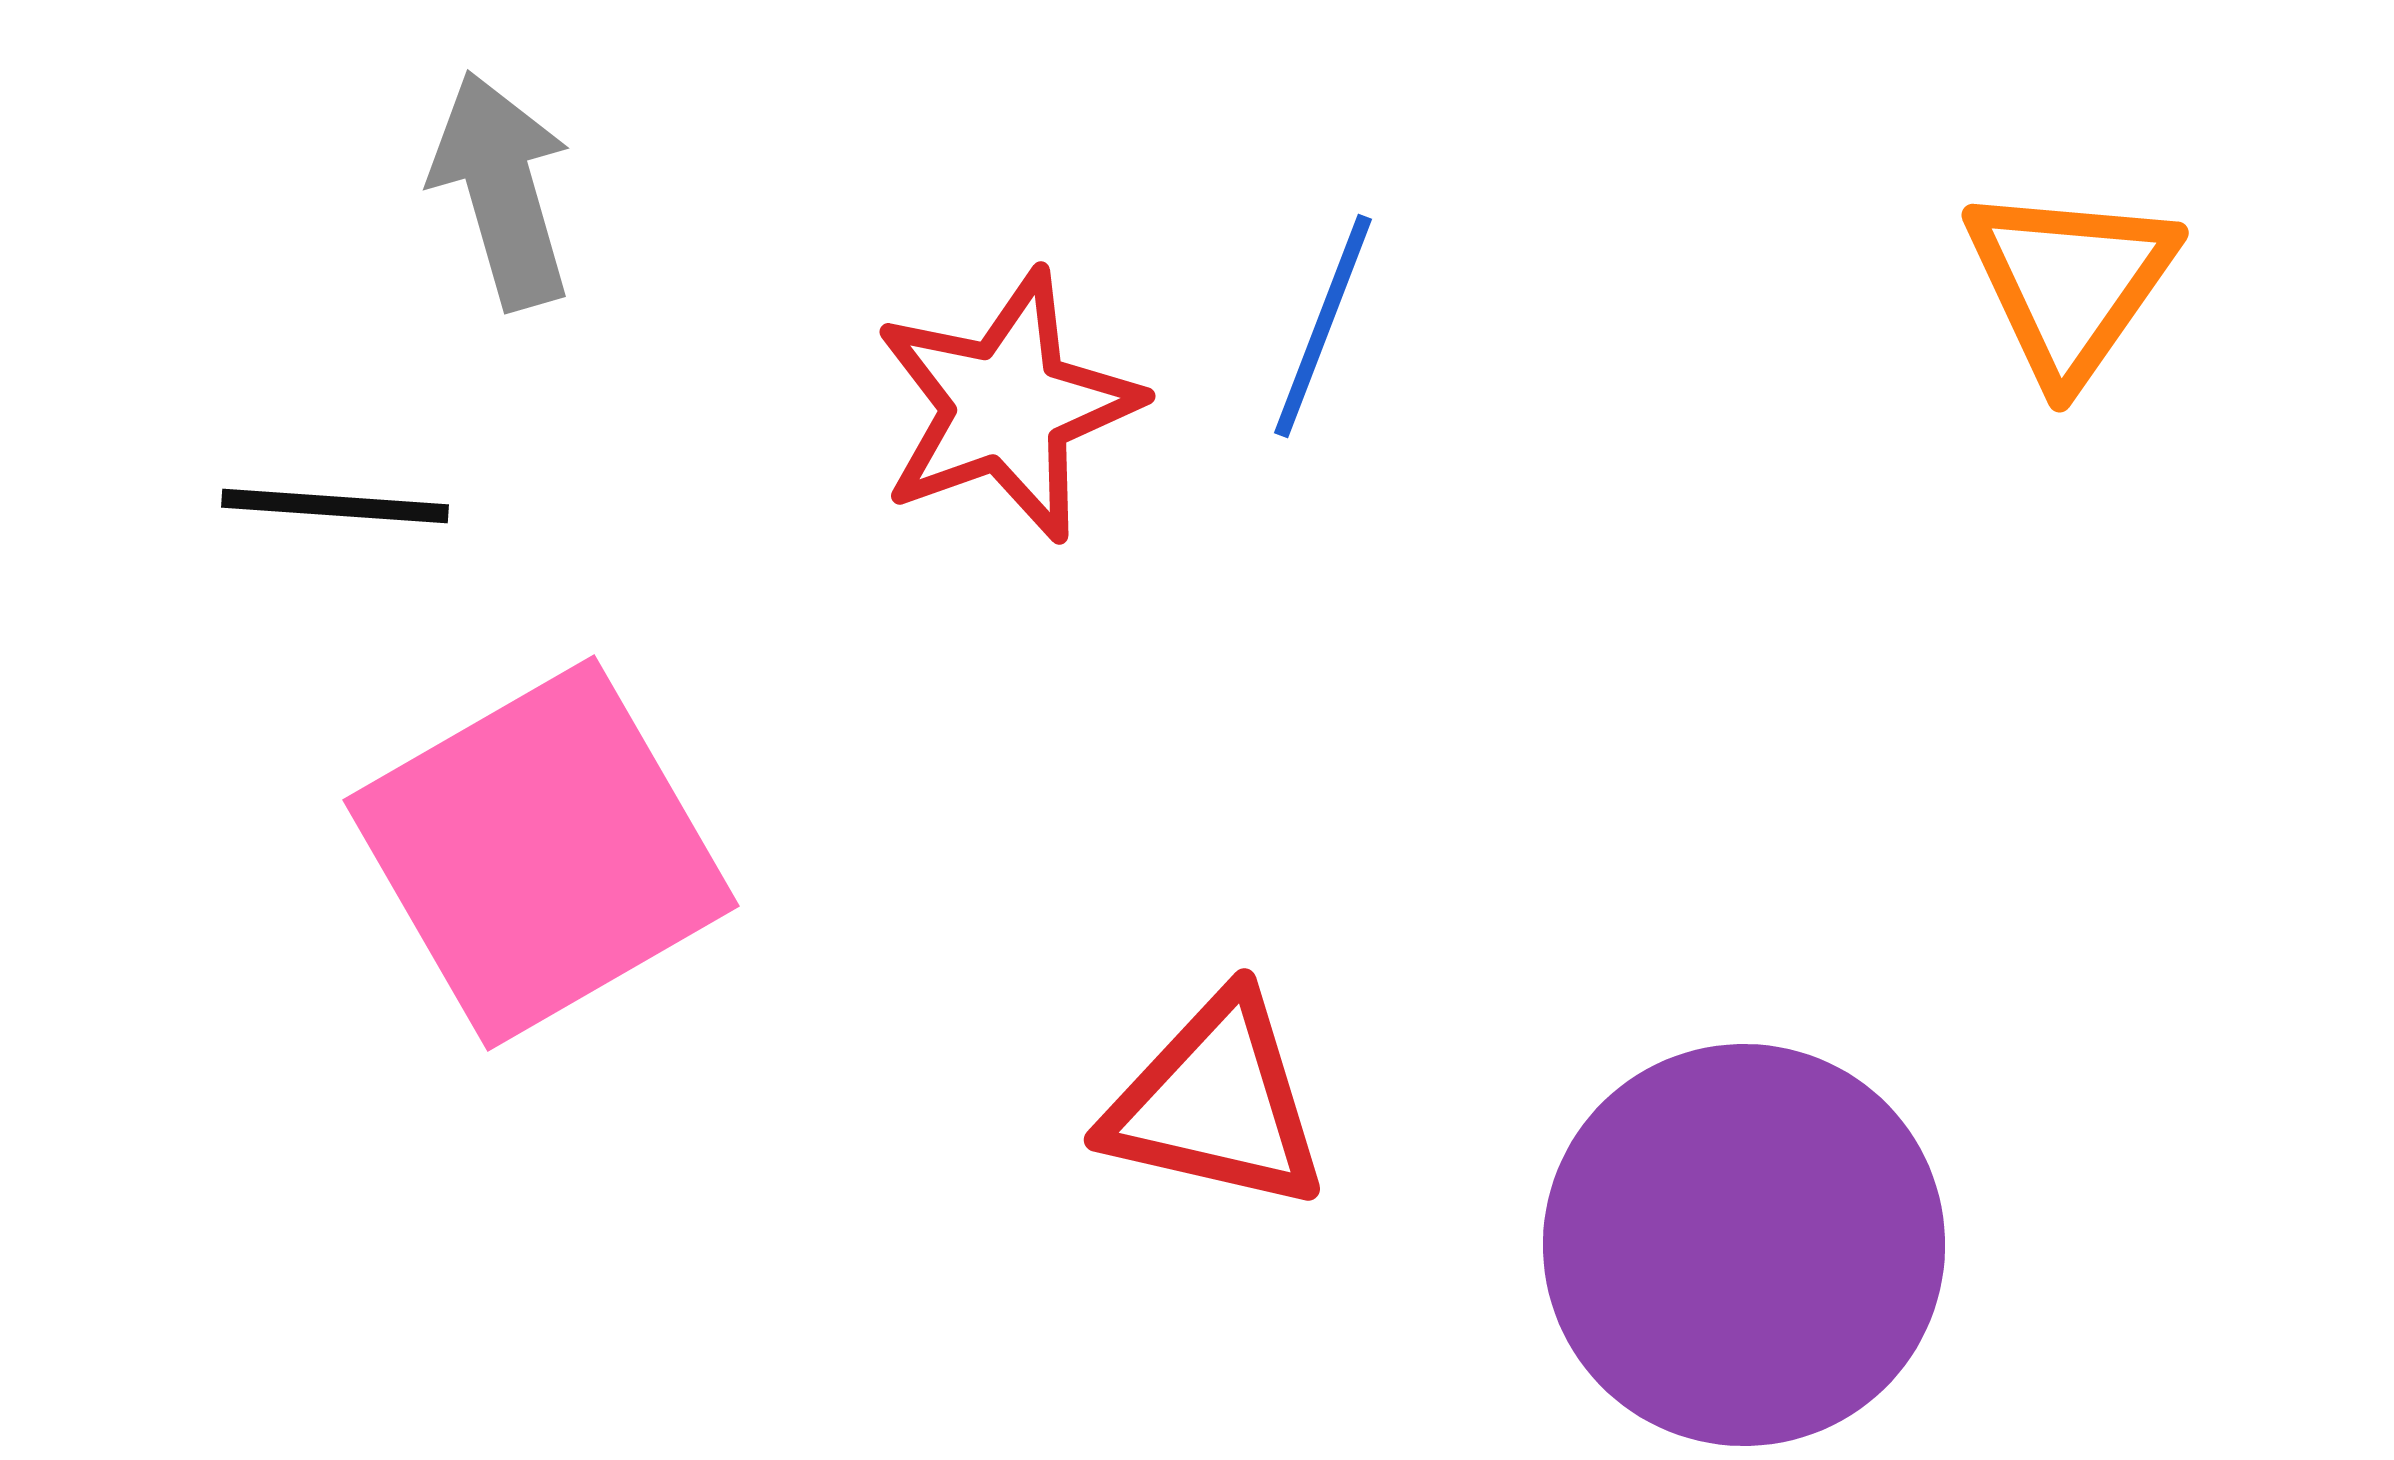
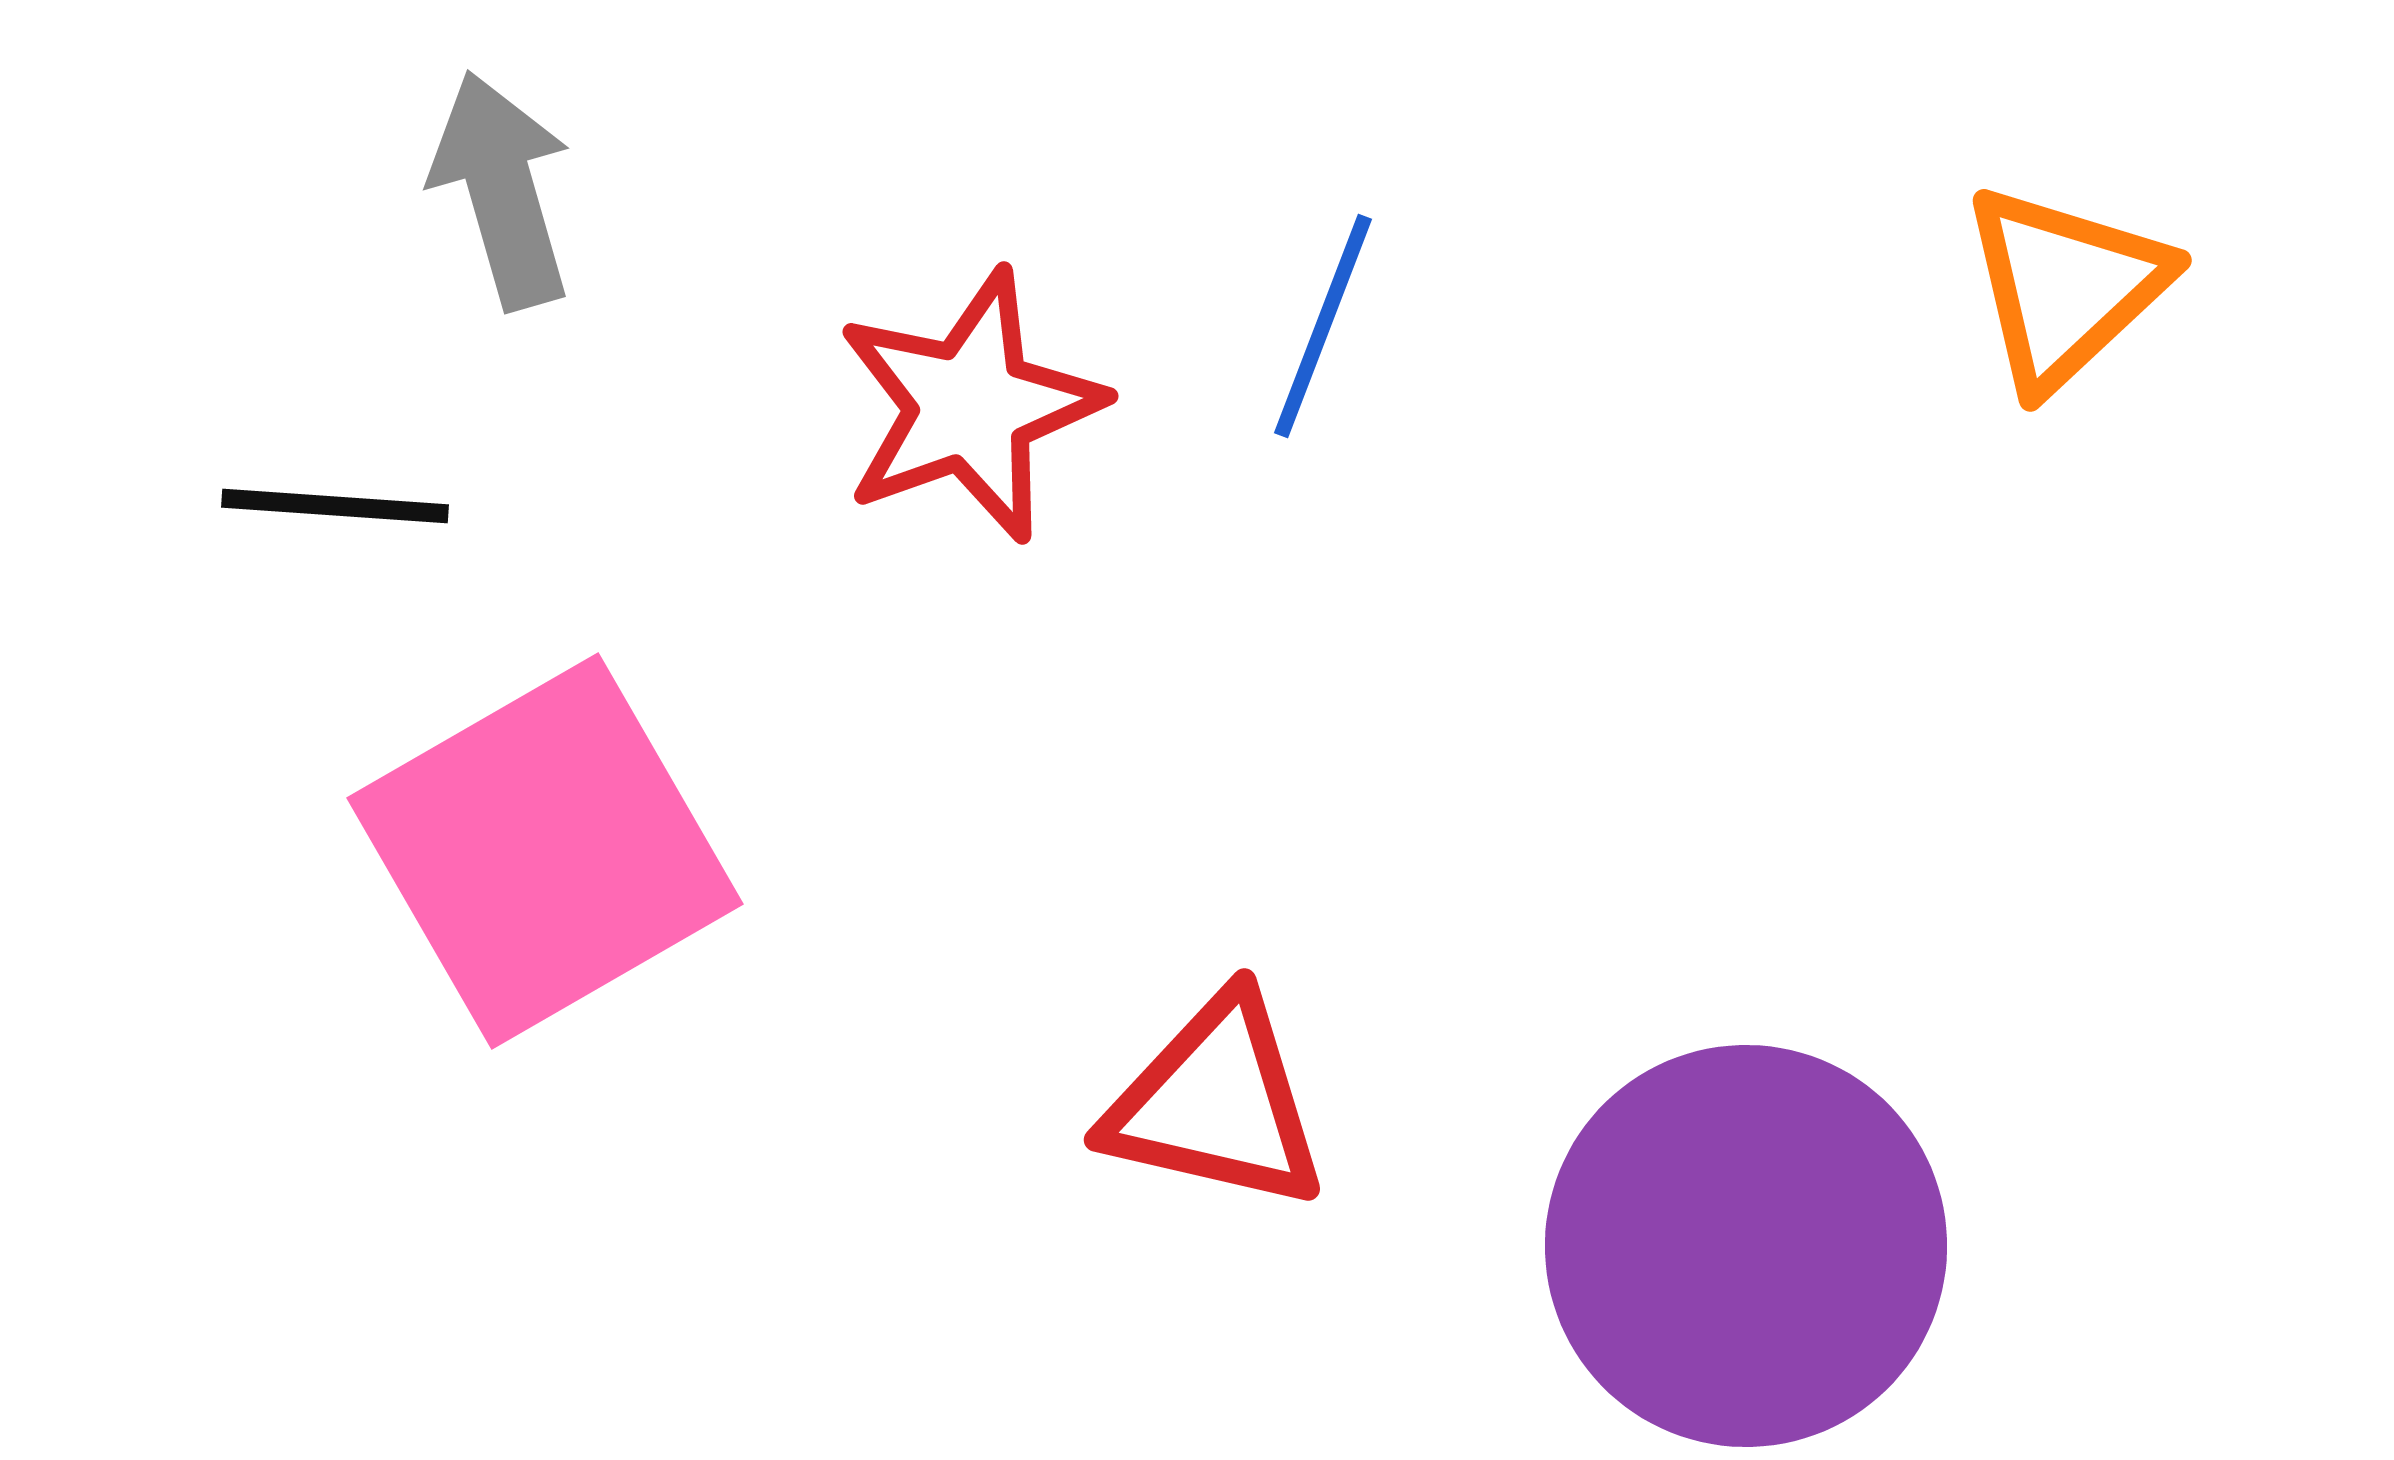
orange triangle: moved 5 px left, 4 px down; rotated 12 degrees clockwise
red star: moved 37 px left
pink square: moved 4 px right, 2 px up
purple circle: moved 2 px right, 1 px down
